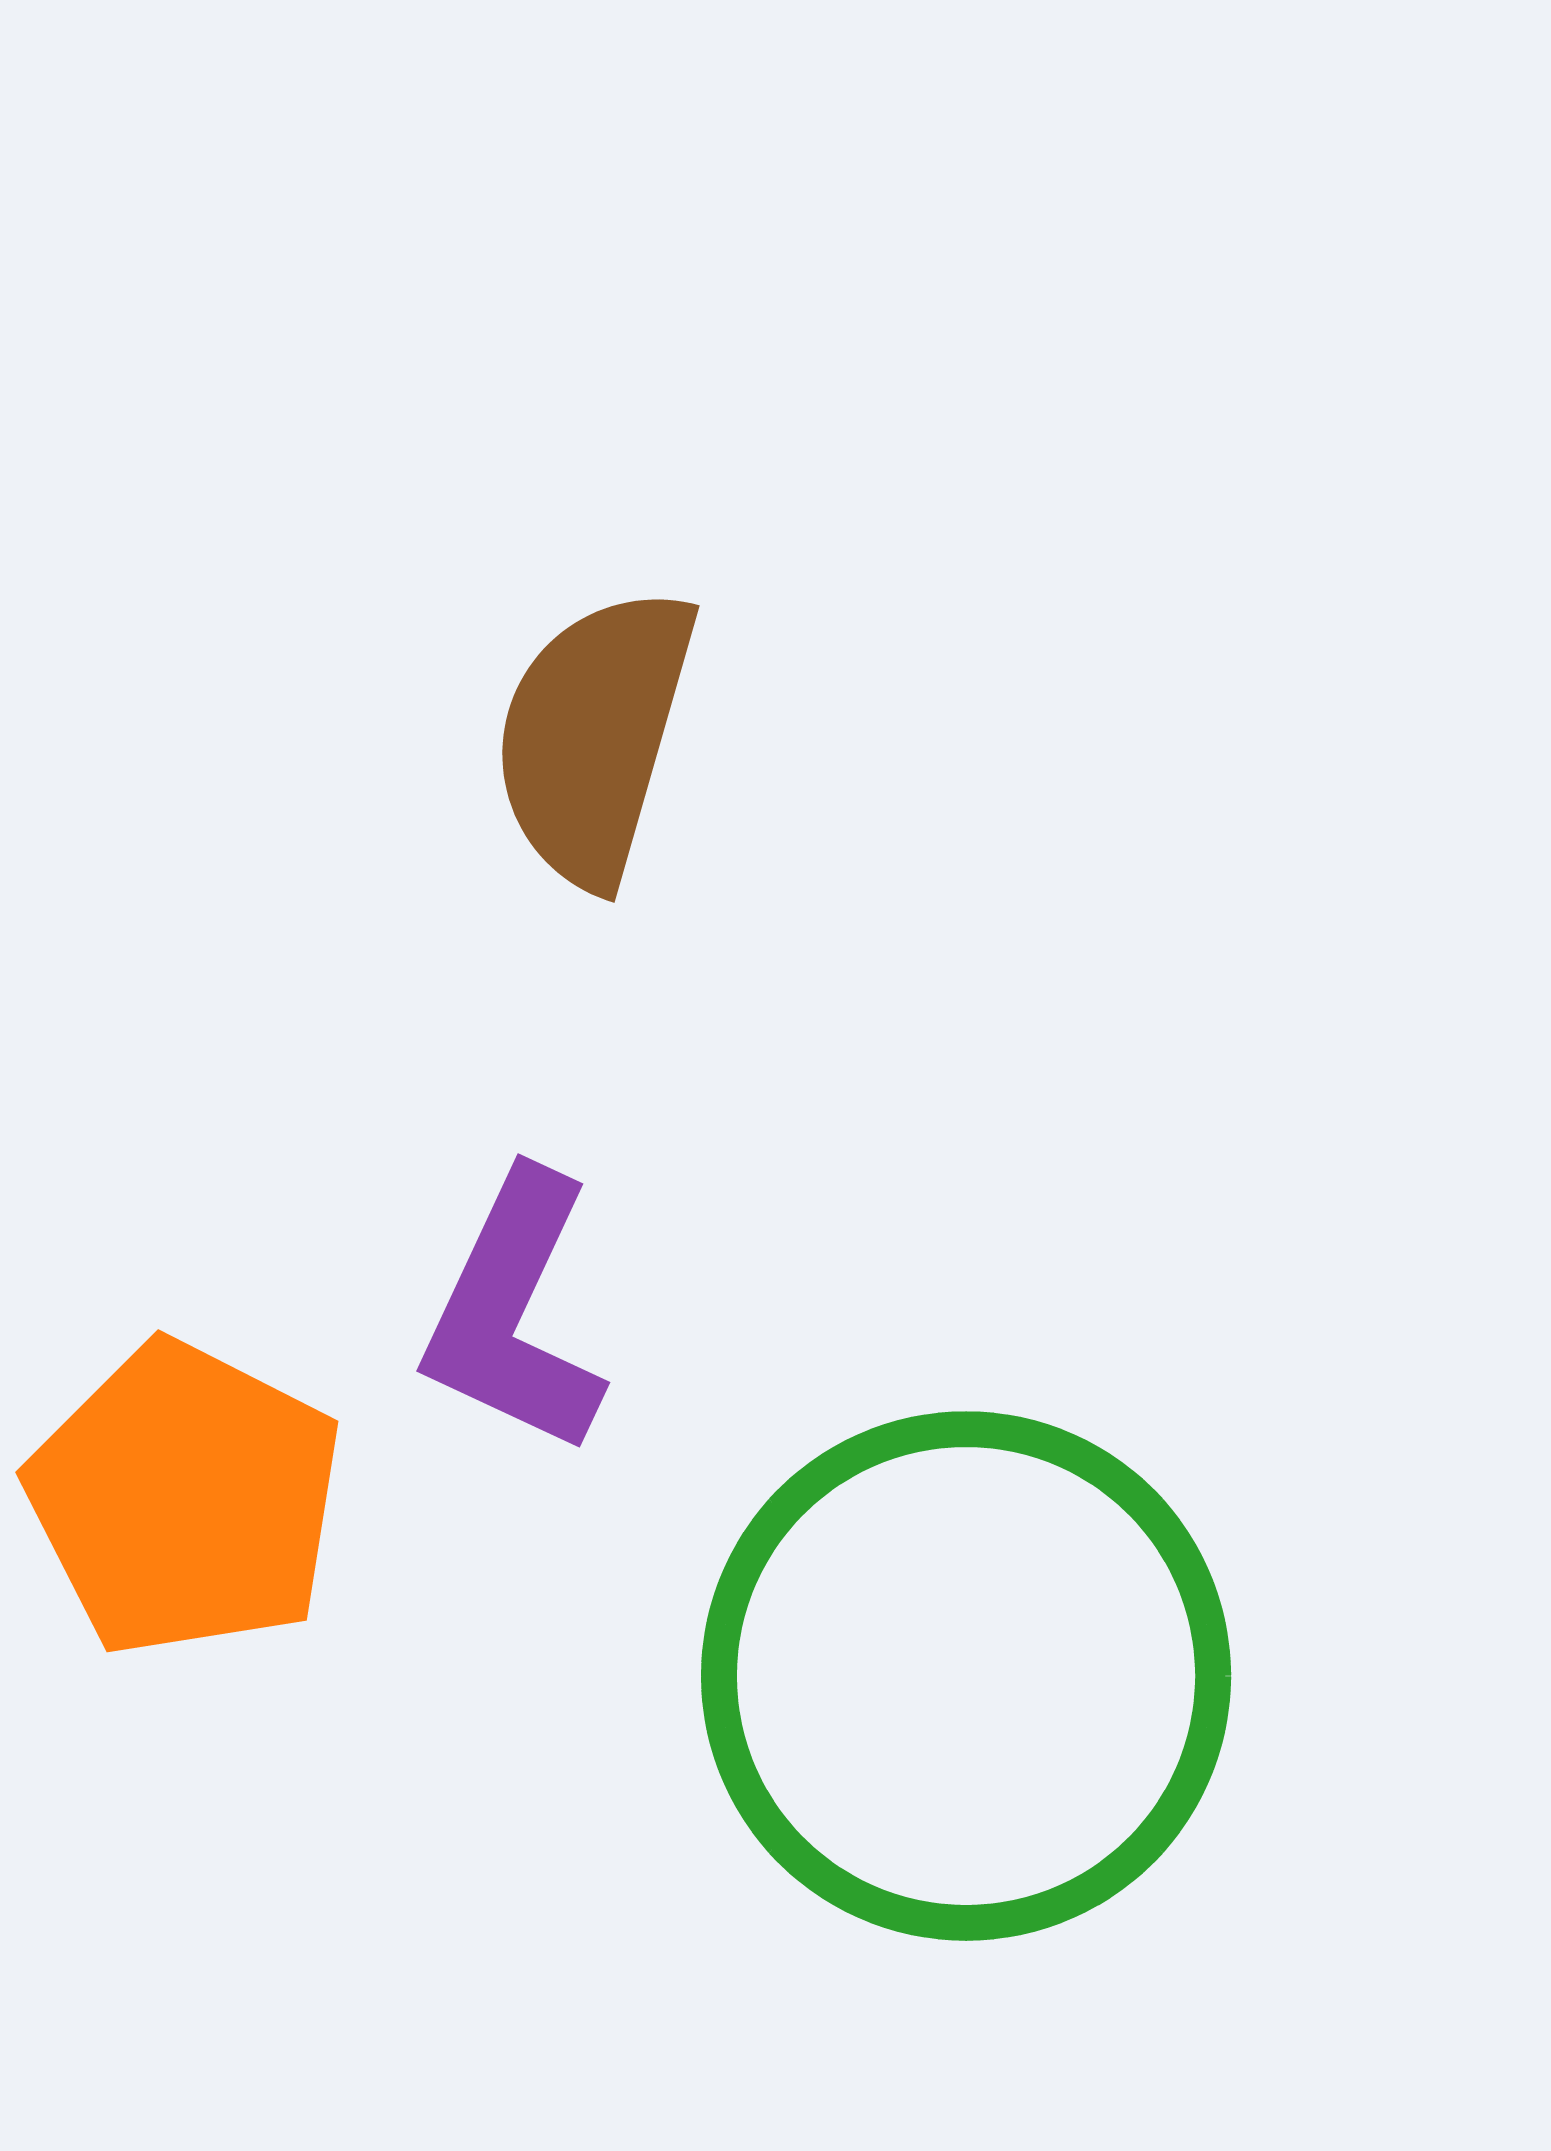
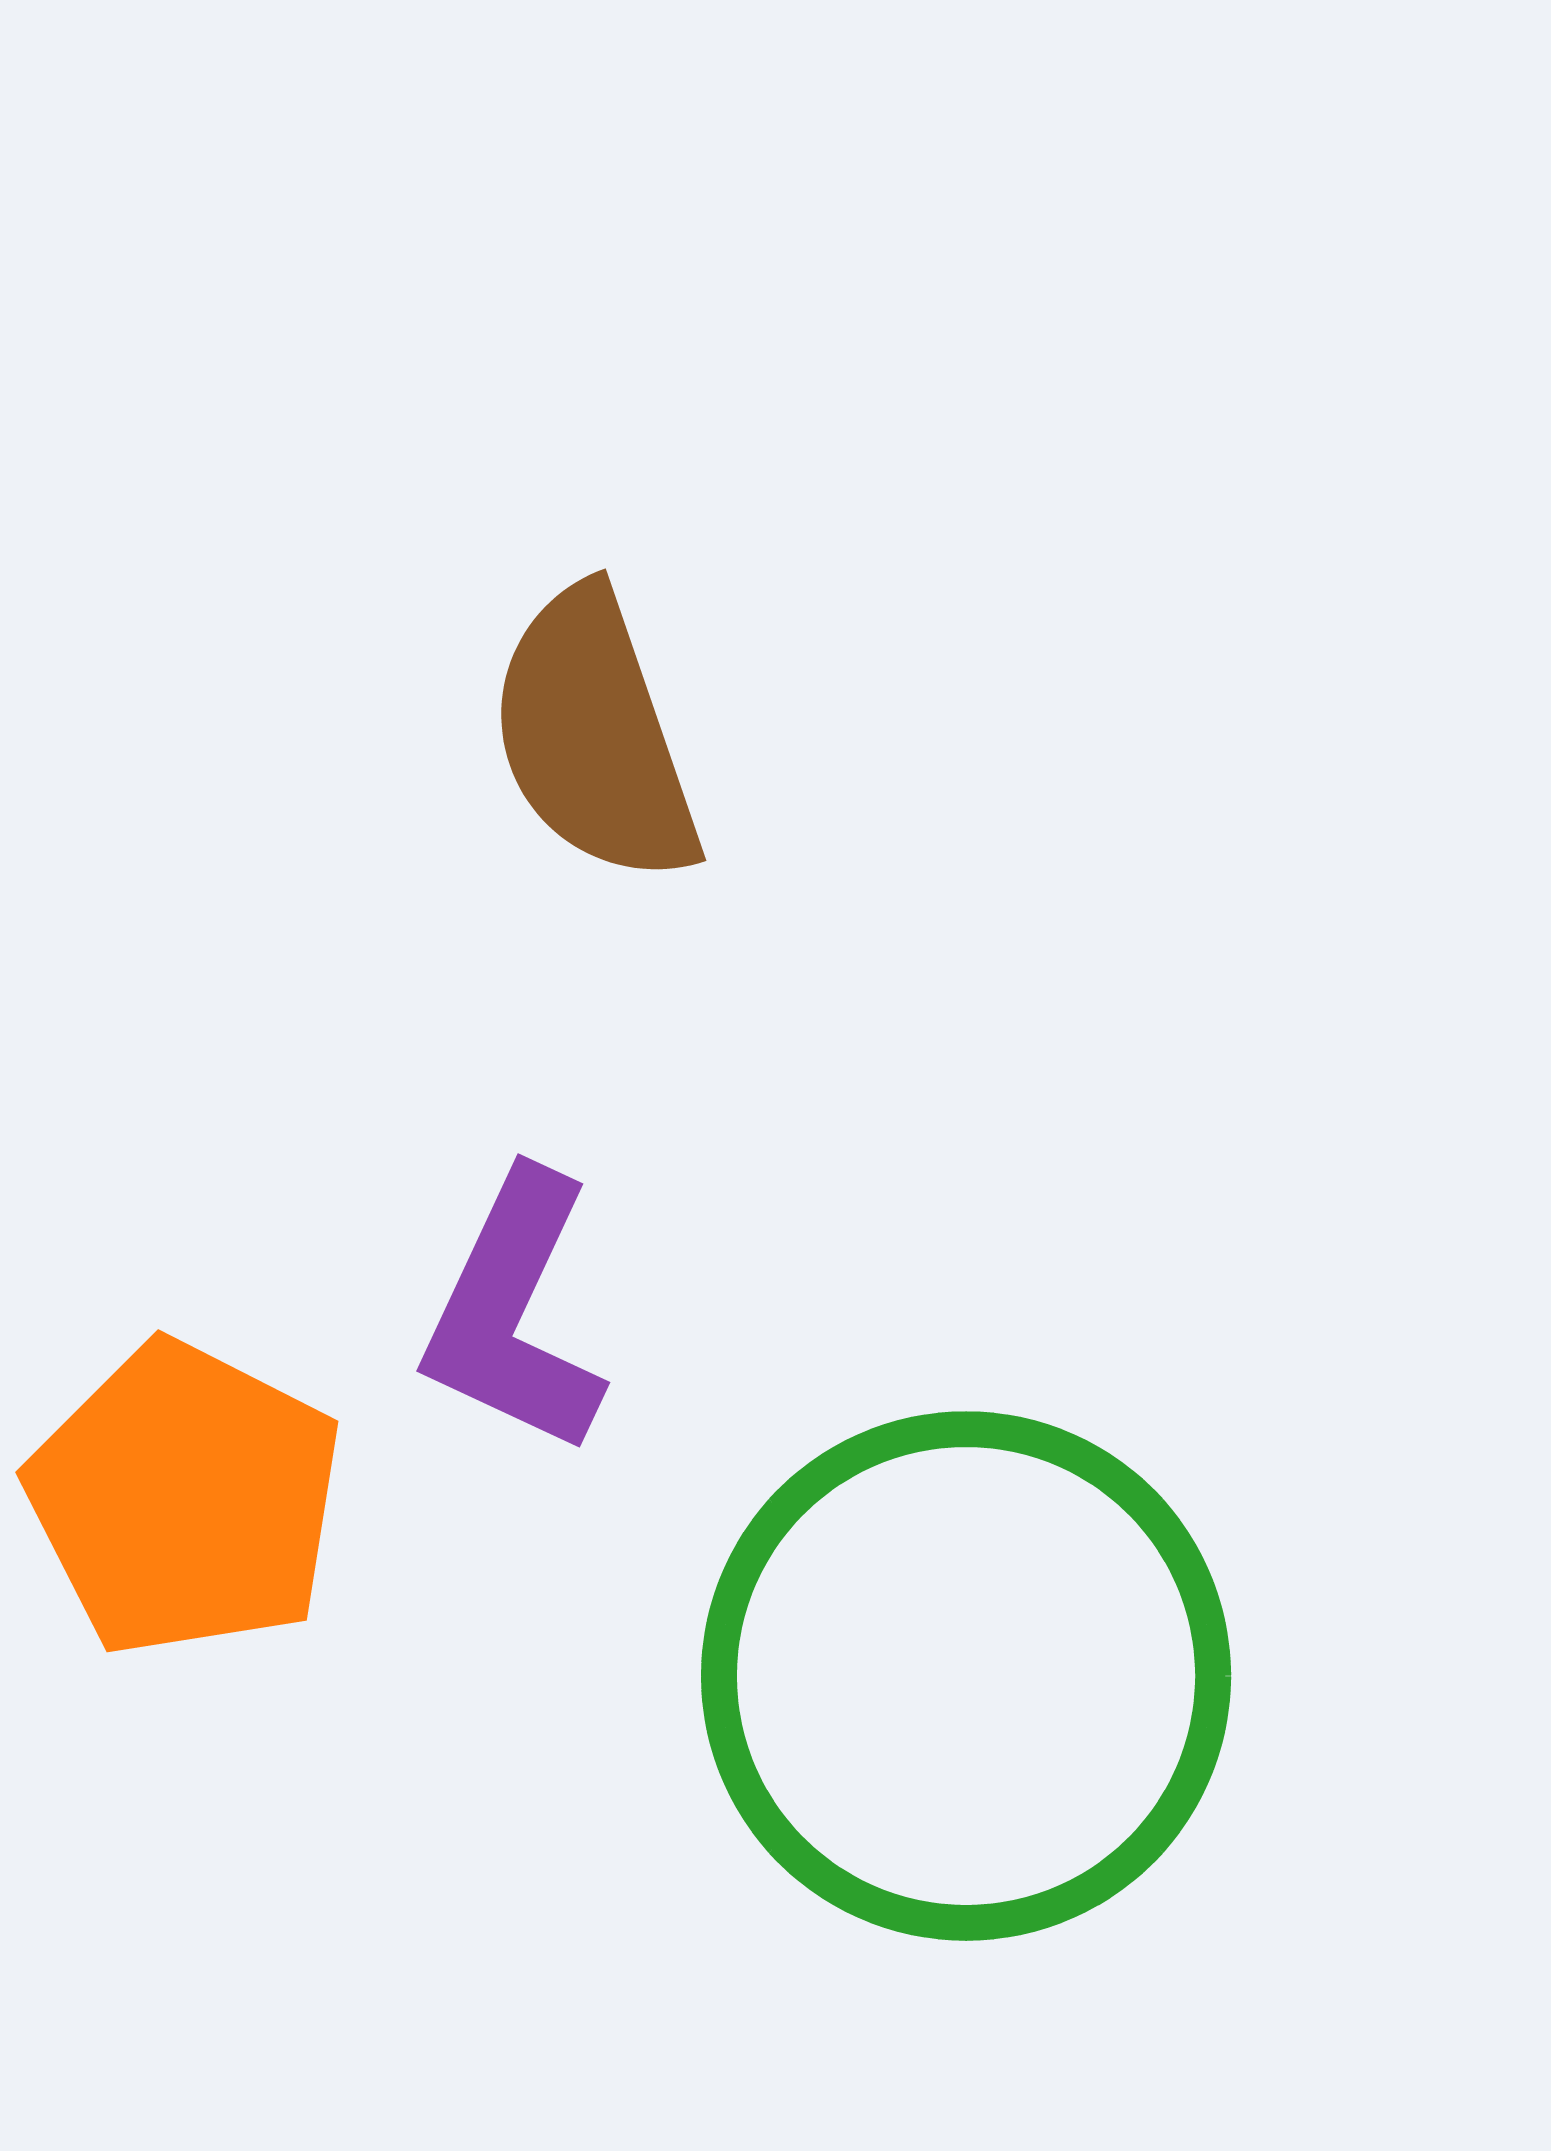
brown semicircle: rotated 35 degrees counterclockwise
